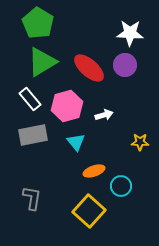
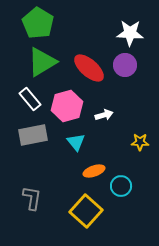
yellow square: moved 3 px left
